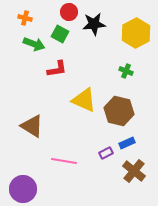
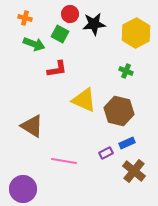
red circle: moved 1 px right, 2 px down
